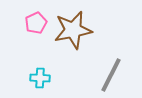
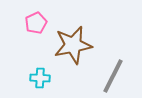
brown star: moved 15 px down
gray line: moved 2 px right, 1 px down
